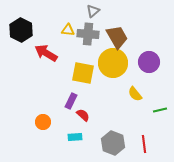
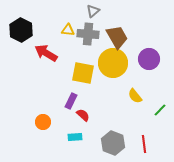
purple circle: moved 3 px up
yellow semicircle: moved 2 px down
green line: rotated 32 degrees counterclockwise
